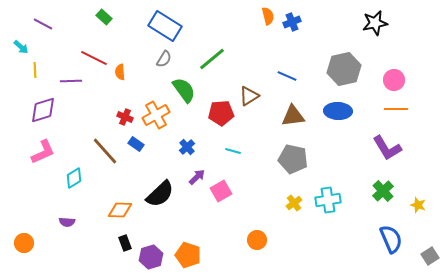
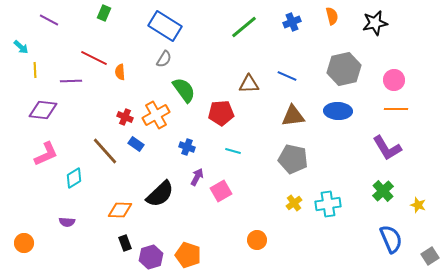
orange semicircle at (268, 16): moved 64 px right
green rectangle at (104, 17): moved 4 px up; rotated 70 degrees clockwise
purple line at (43, 24): moved 6 px right, 4 px up
green line at (212, 59): moved 32 px right, 32 px up
brown triangle at (249, 96): moved 12 px up; rotated 30 degrees clockwise
purple diamond at (43, 110): rotated 24 degrees clockwise
blue cross at (187, 147): rotated 28 degrees counterclockwise
pink L-shape at (43, 152): moved 3 px right, 2 px down
purple arrow at (197, 177): rotated 18 degrees counterclockwise
cyan cross at (328, 200): moved 4 px down
